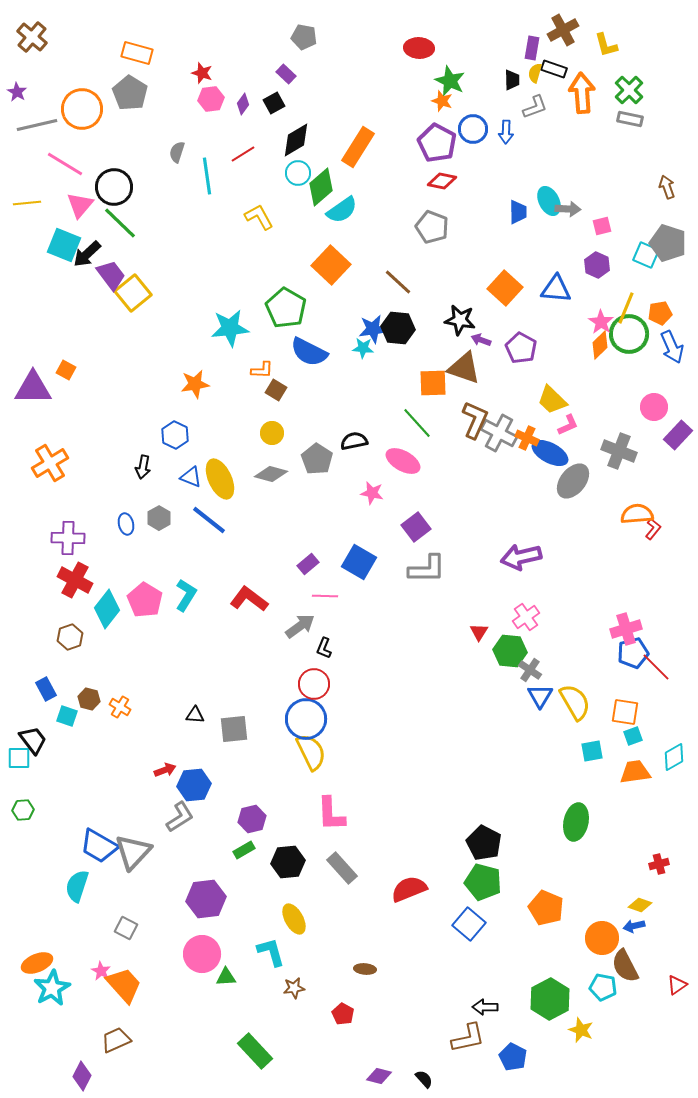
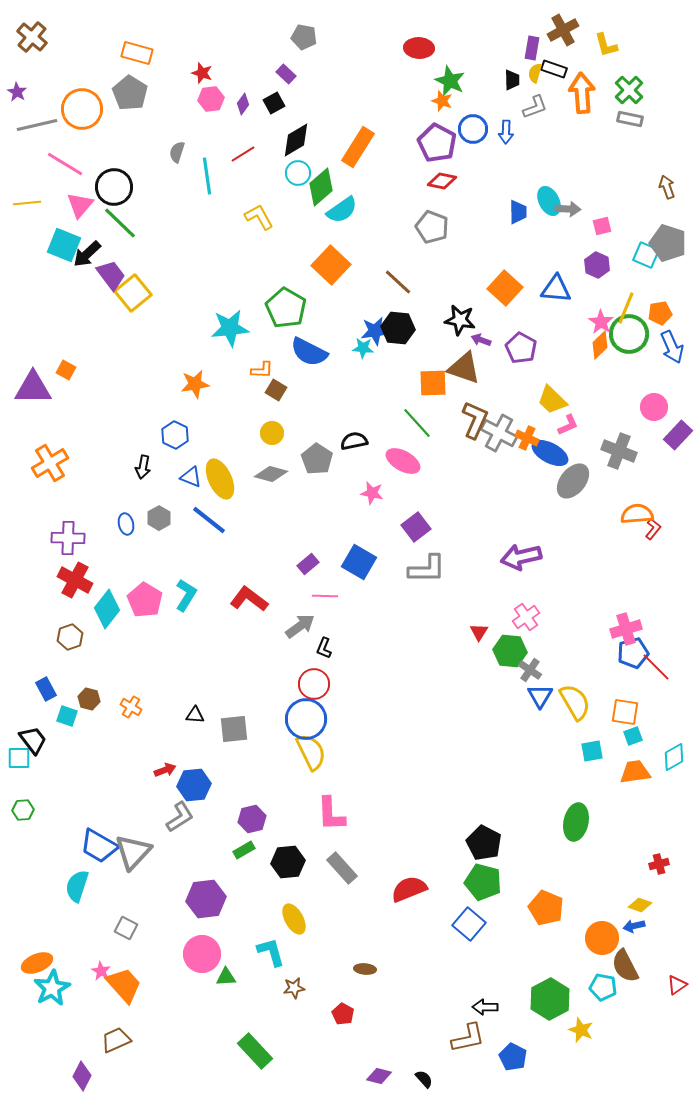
blue star at (373, 329): moved 2 px right, 2 px down
orange cross at (120, 707): moved 11 px right
